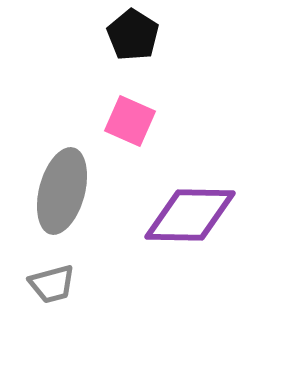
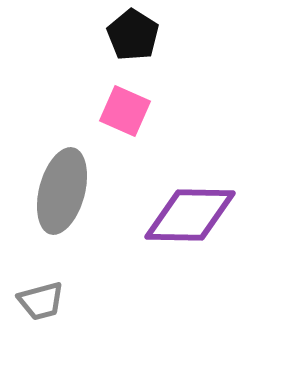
pink square: moved 5 px left, 10 px up
gray trapezoid: moved 11 px left, 17 px down
